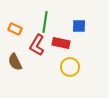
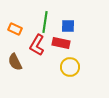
blue square: moved 11 px left
